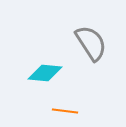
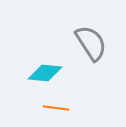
orange line: moved 9 px left, 3 px up
